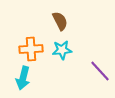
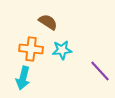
brown semicircle: moved 12 px left, 1 px down; rotated 30 degrees counterclockwise
orange cross: rotated 10 degrees clockwise
